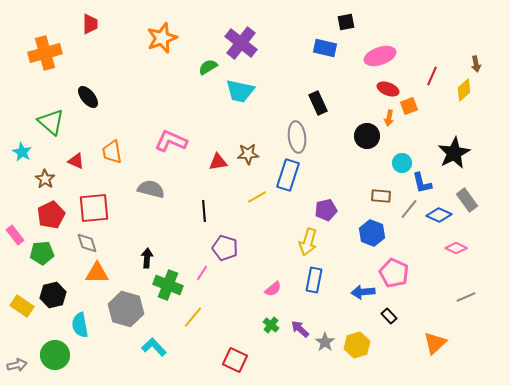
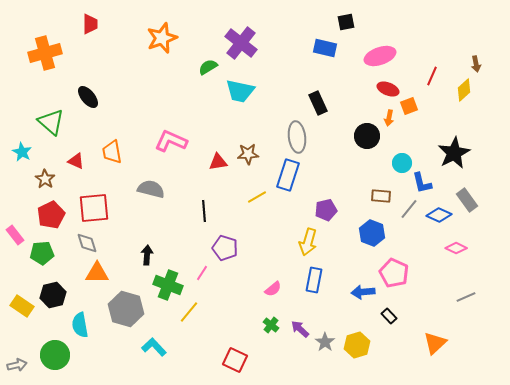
black arrow at (147, 258): moved 3 px up
yellow line at (193, 317): moved 4 px left, 5 px up
